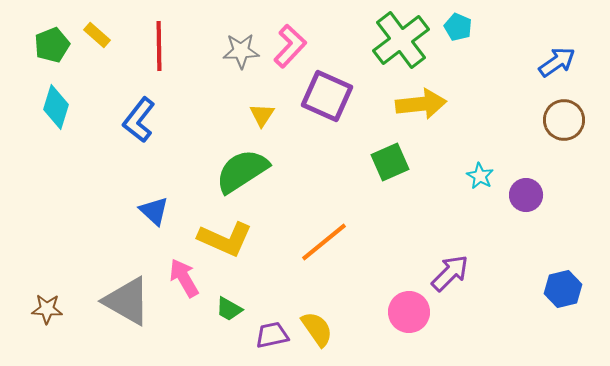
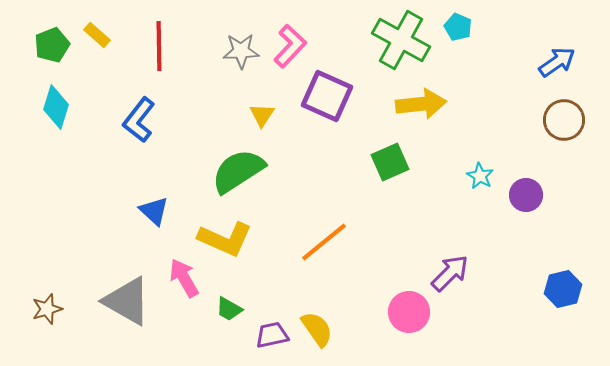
green cross: rotated 24 degrees counterclockwise
green semicircle: moved 4 px left
brown star: rotated 20 degrees counterclockwise
